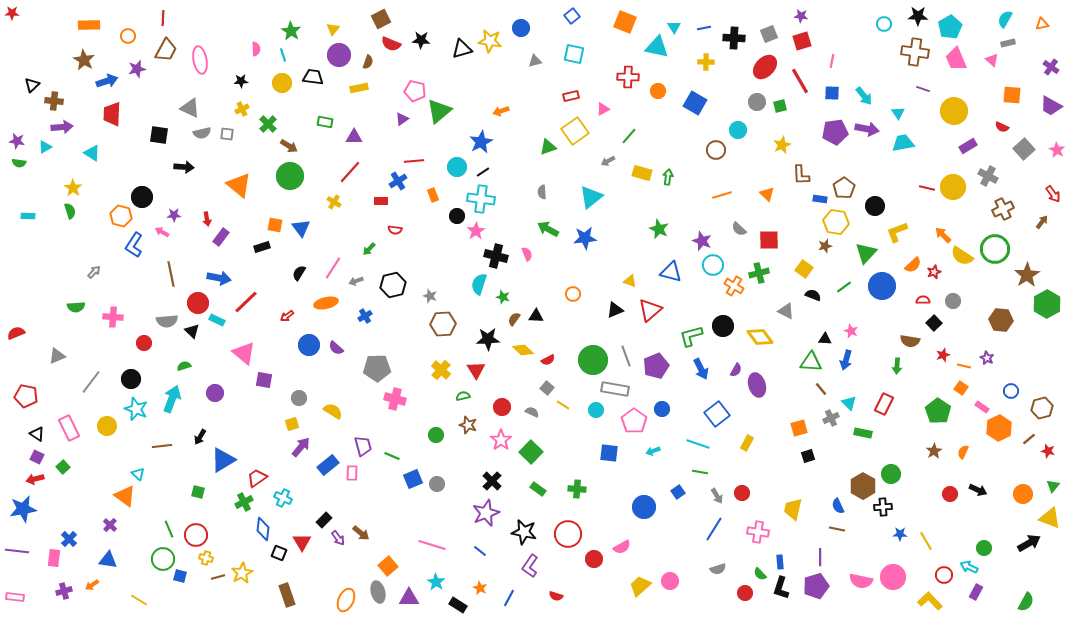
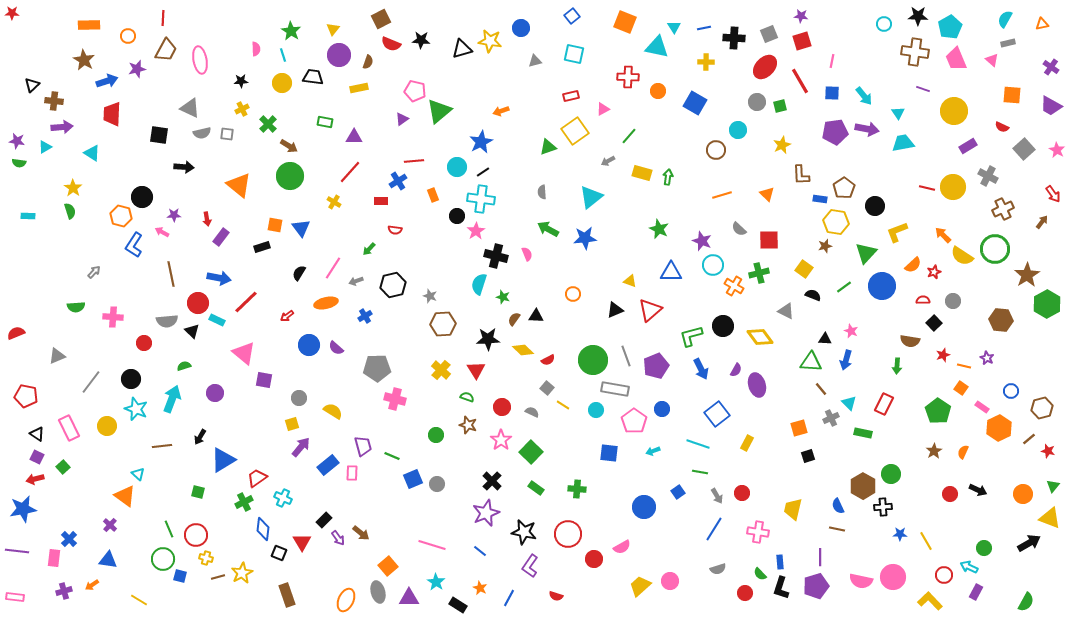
blue triangle at (671, 272): rotated 15 degrees counterclockwise
green semicircle at (463, 396): moved 4 px right, 1 px down; rotated 32 degrees clockwise
green rectangle at (538, 489): moved 2 px left, 1 px up
